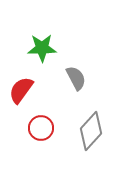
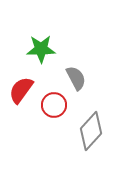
green star: moved 1 px left, 1 px down
red circle: moved 13 px right, 23 px up
